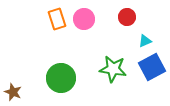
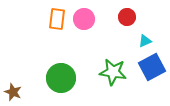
orange rectangle: rotated 25 degrees clockwise
green star: moved 3 px down
